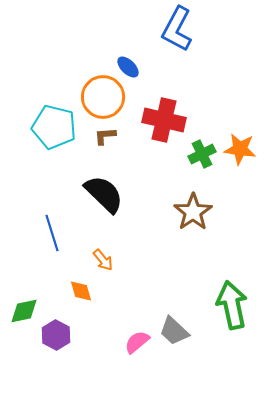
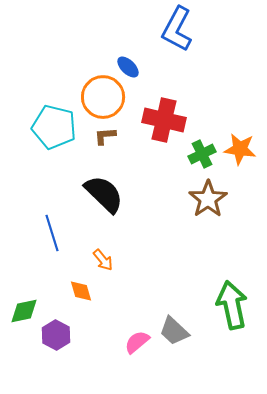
brown star: moved 15 px right, 13 px up
